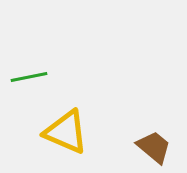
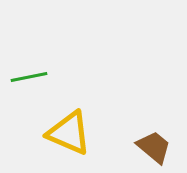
yellow triangle: moved 3 px right, 1 px down
